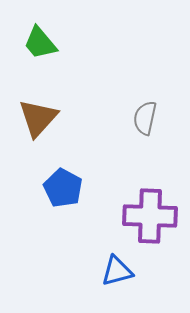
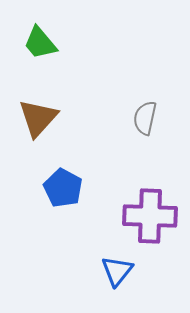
blue triangle: rotated 36 degrees counterclockwise
